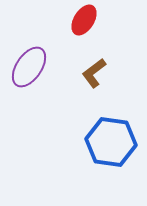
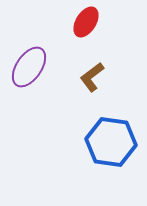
red ellipse: moved 2 px right, 2 px down
brown L-shape: moved 2 px left, 4 px down
